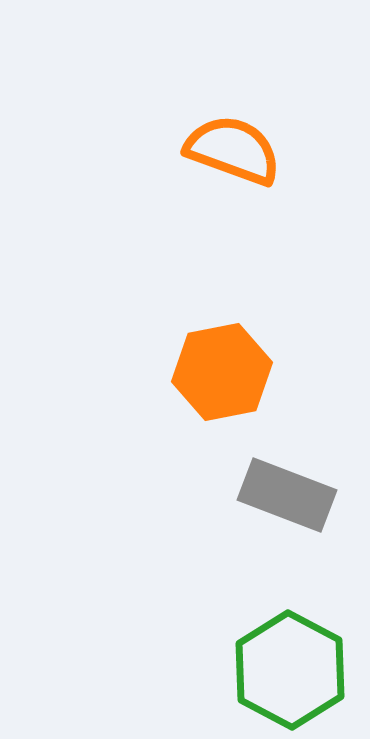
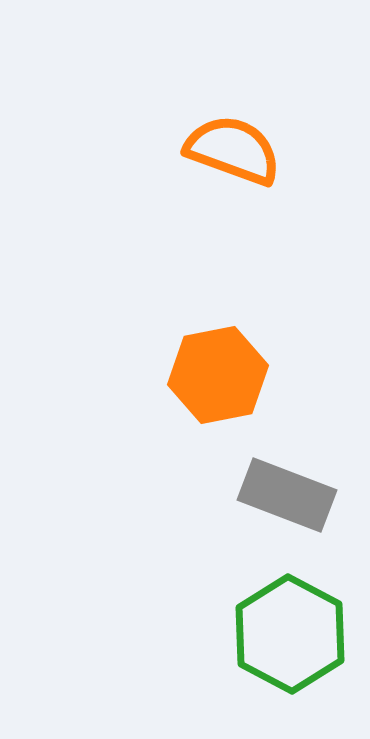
orange hexagon: moved 4 px left, 3 px down
green hexagon: moved 36 px up
